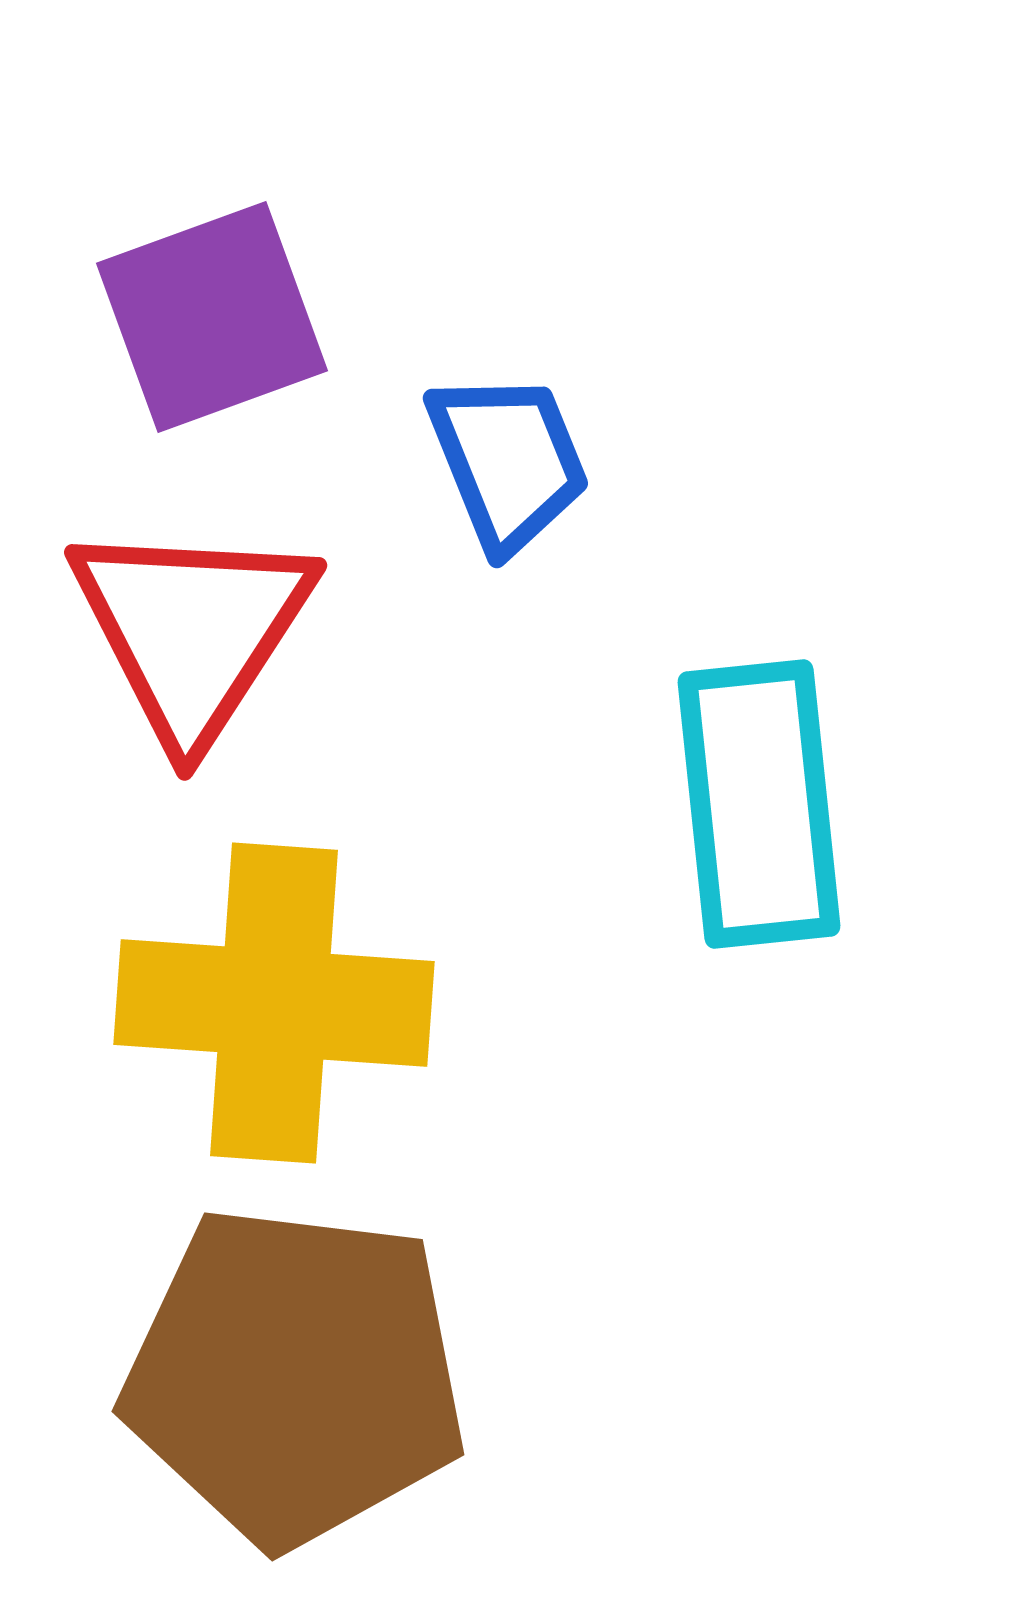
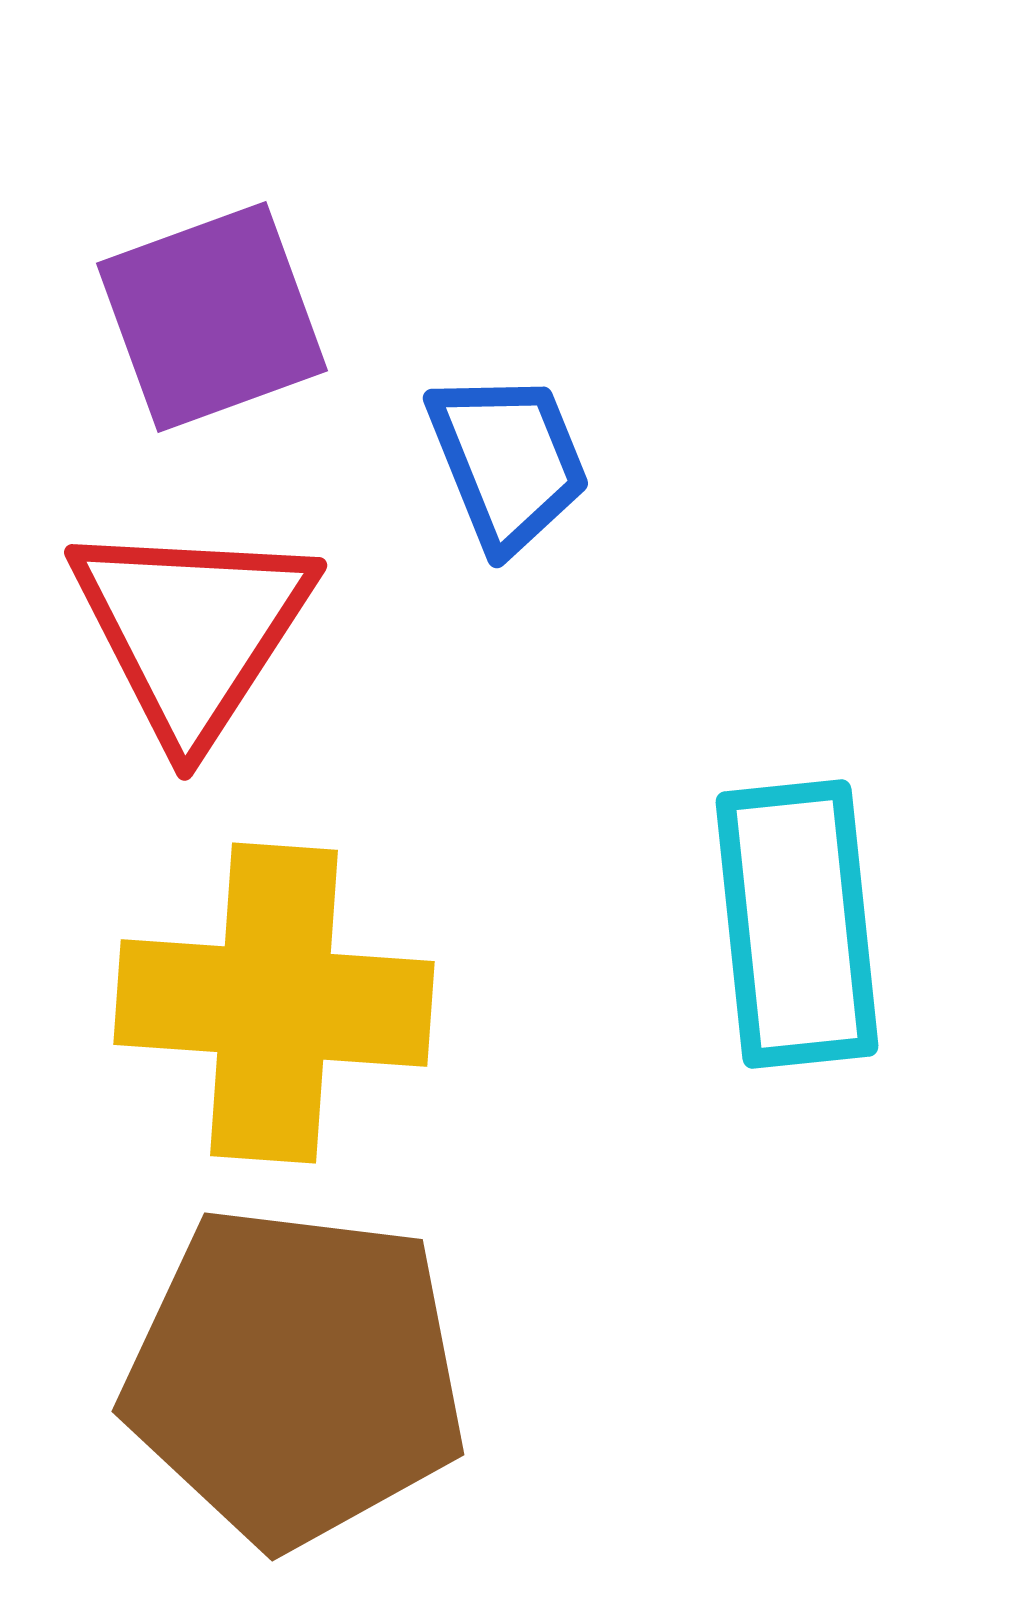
cyan rectangle: moved 38 px right, 120 px down
